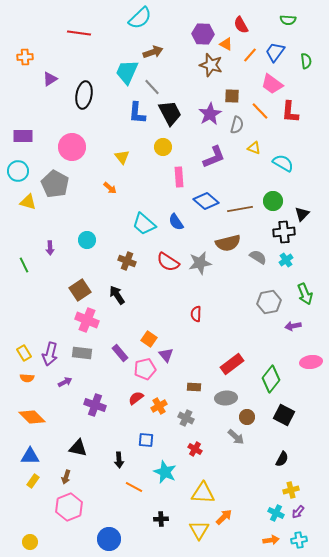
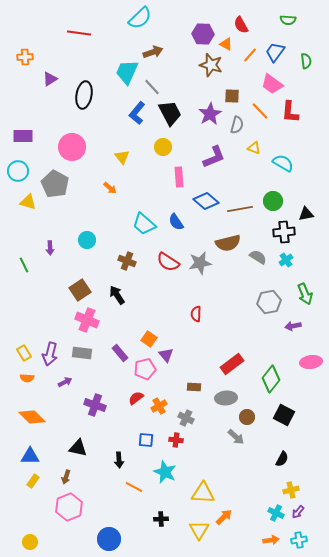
blue L-shape at (137, 113): rotated 35 degrees clockwise
black triangle at (302, 214): moved 4 px right; rotated 35 degrees clockwise
red cross at (195, 449): moved 19 px left, 9 px up; rotated 24 degrees counterclockwise
